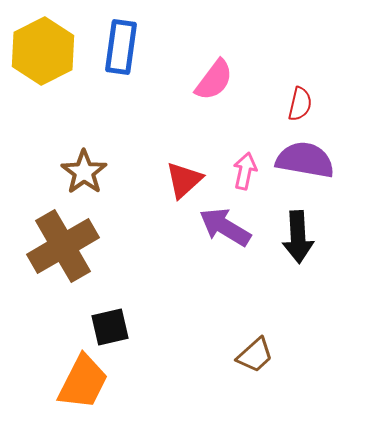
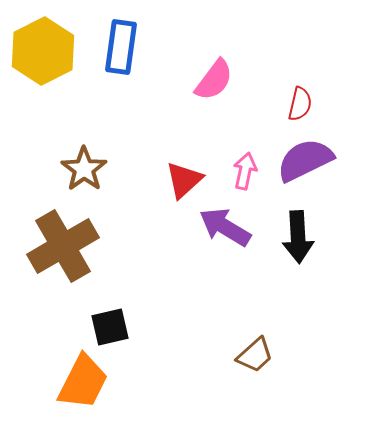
purple semicircle: rotated 36 degrees counterclockwise
brown star: moved 3 px up
